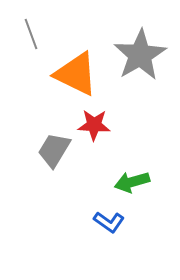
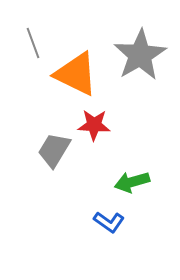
gray line: moved 2 px right, 9 px down
